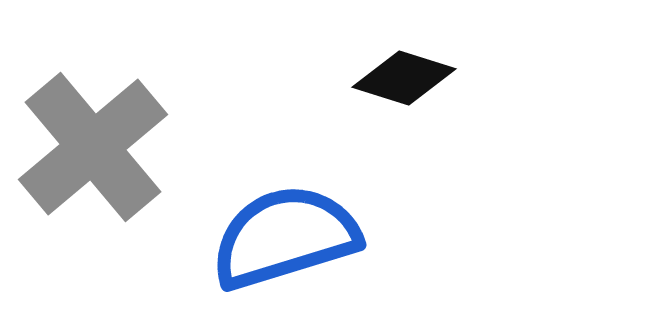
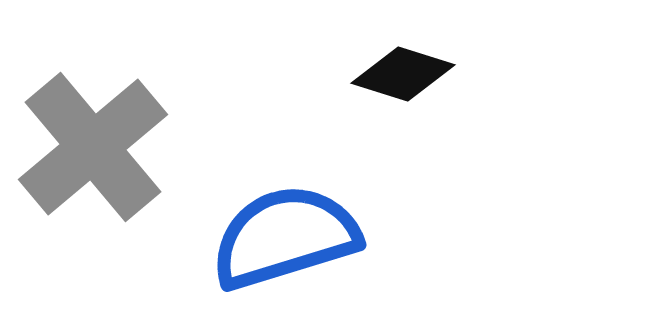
black diamond: moved 1 px left, 4 px up
